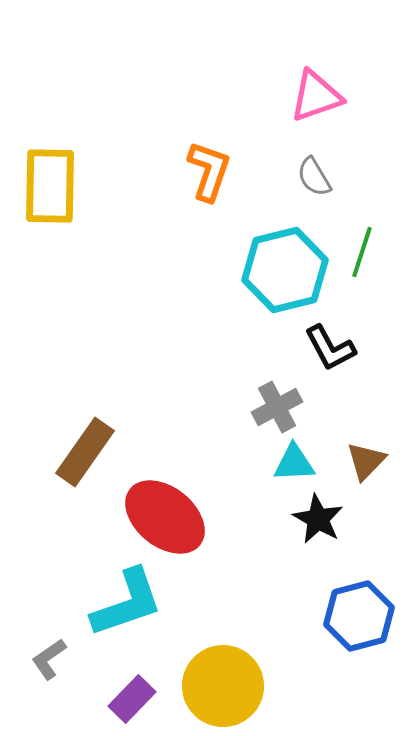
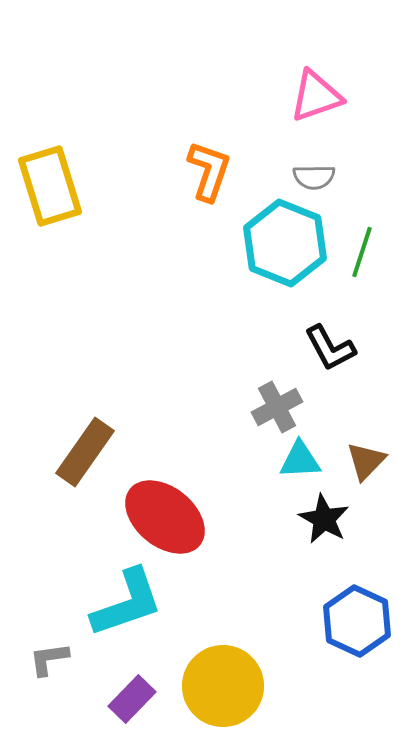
gray semicircle: rotated 60 degrees counterclockwise
yellow rectangle: rotated 18 degrees counterclockwise
cyan hexagon: moved 27 px up; rotated 24 degrees counterclockwise
cyan triangle: moved 6 px right, 3 px up
black star: moved 6 px right
blue hexagon: moved 2 px left, 5 px down; rotated 20 degrees counterclockwise
gray L-shape: rotated 27 degrees clockwise
